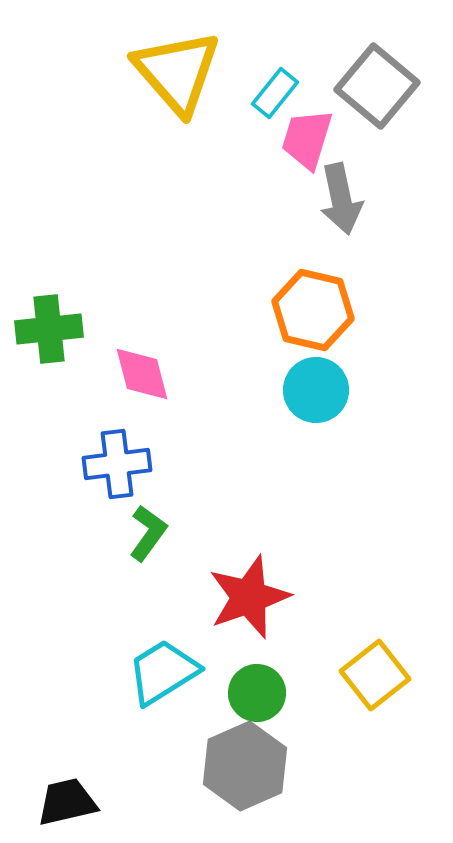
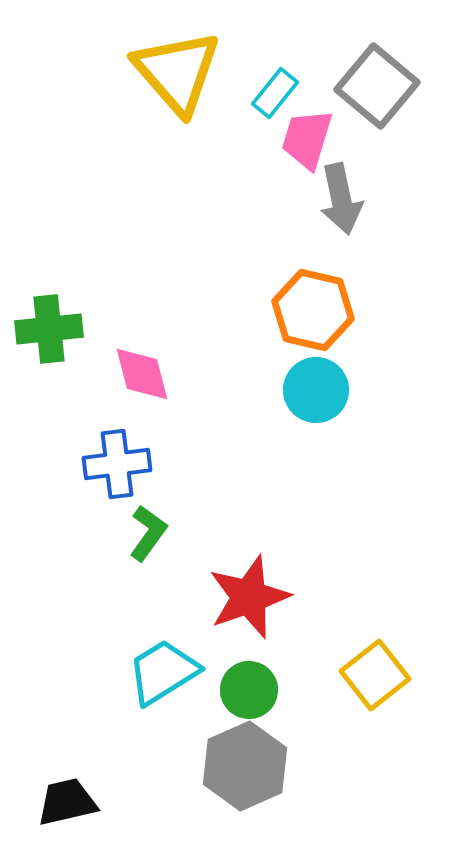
green circle: moved 8 px left, 3 px up
